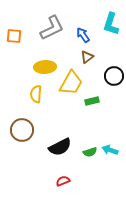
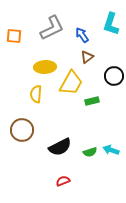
blue arrow: moved 1 px left
cyan arrow: moved 1 px right
